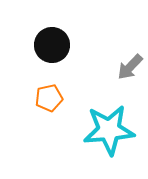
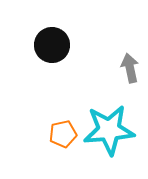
gray arrow: moved 1 px down; rotated 124 degrees clockwise
orange pentagon: moved 14 px right, 36 px down
